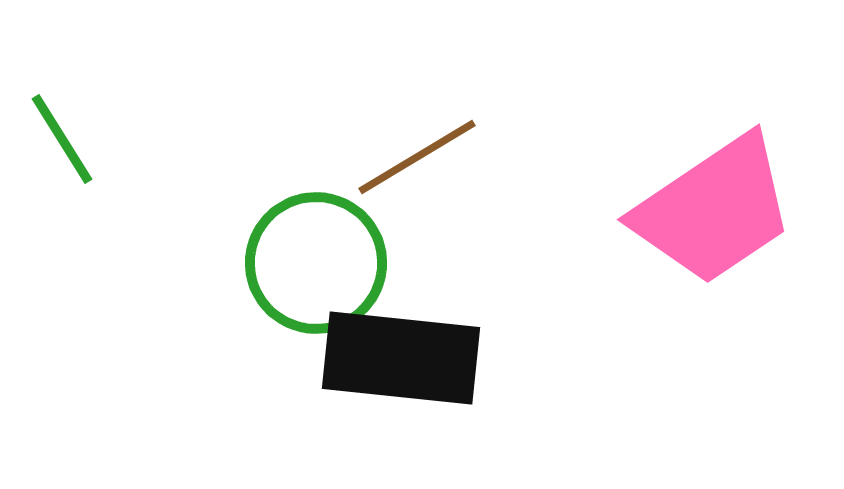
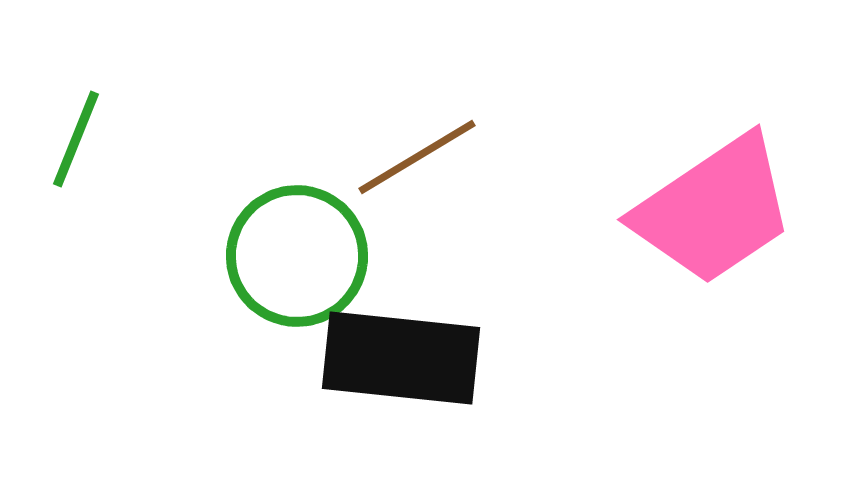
green line: moved 14 px right; rotated 54 degrees clockwise
green circle: moved 19 px left, 7 px up
